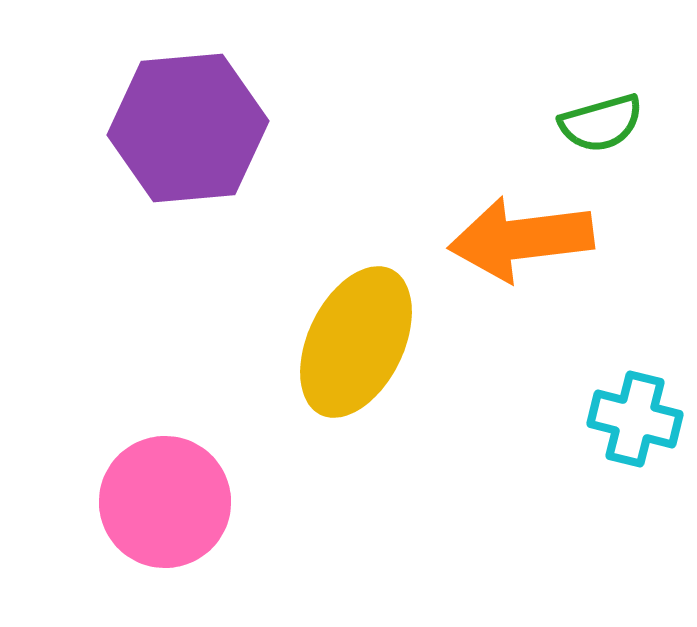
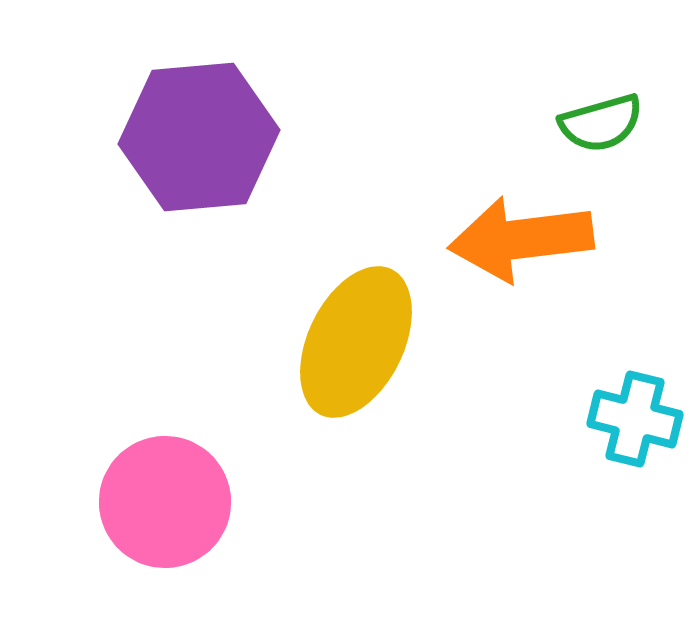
purple hexagon: moved 11 px right, 9 px down
